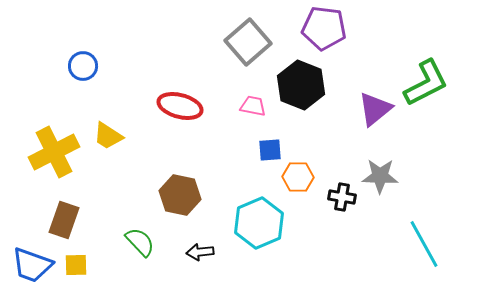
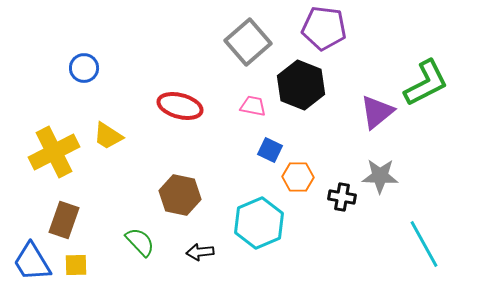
blue circle: moved 1 px right, 2 px down
purple triangle: moved 2 px right, 3 px down
blue square: rotated 30 degrees clockwise
blue trapezoid: moved 3 px up; rotated 39 degrees clockwise
